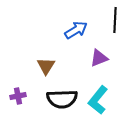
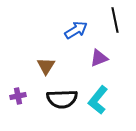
black line: rotated 15 degrees counterclockwise
